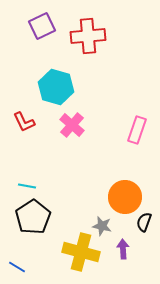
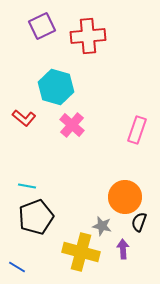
red L-shape: moved 4 px up; rotated 25 degrees counterclockwise
black pentagon: moved 3 px right; rotated 12 degrees clockwise
black semicircle: moved 5 px left
